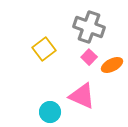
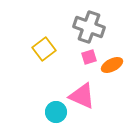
pink square: rotated 28 degrees clockwise
cyan circle: moved 6 px right
